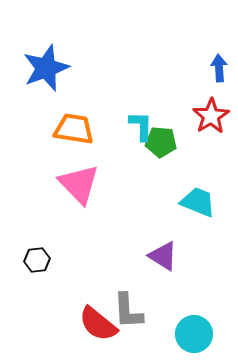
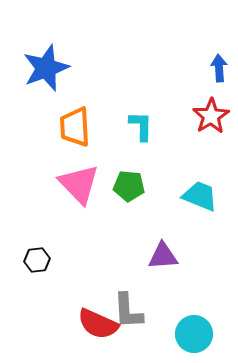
orange trapezoid: moved 1 px right, 2 px up; rotated 102 degrees counterclockwise
green pentagon: moved 32 px left, 44 px down
cyan trapezoid: moved 2 px right, 6 px up
purple triangle: rotated 36 degrees counterclockwise
red semicircle: rotated 15 degrees counterclockwise
